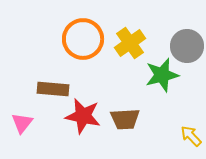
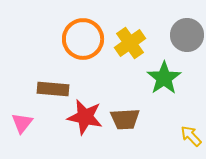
gray circle: moved 11 px up
green star: moved 2 px right, 3 px down; rotated 20 degrees counterclockwise
red star: moved 2 px right, 1 px down
